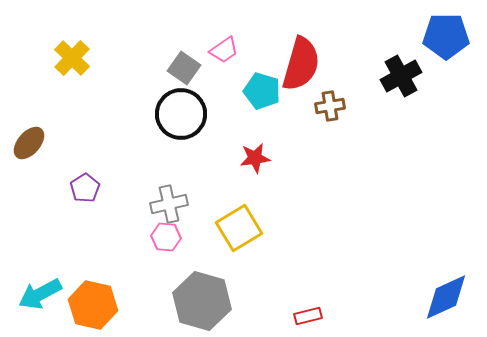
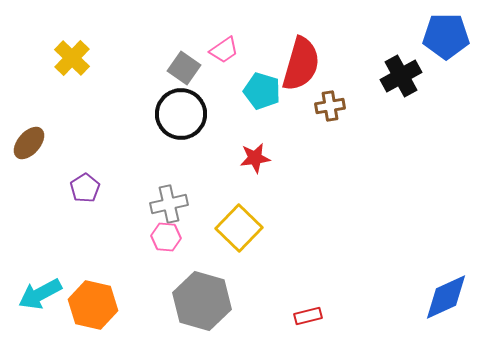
yellow square: rotated 15 degrees counterclockwise
